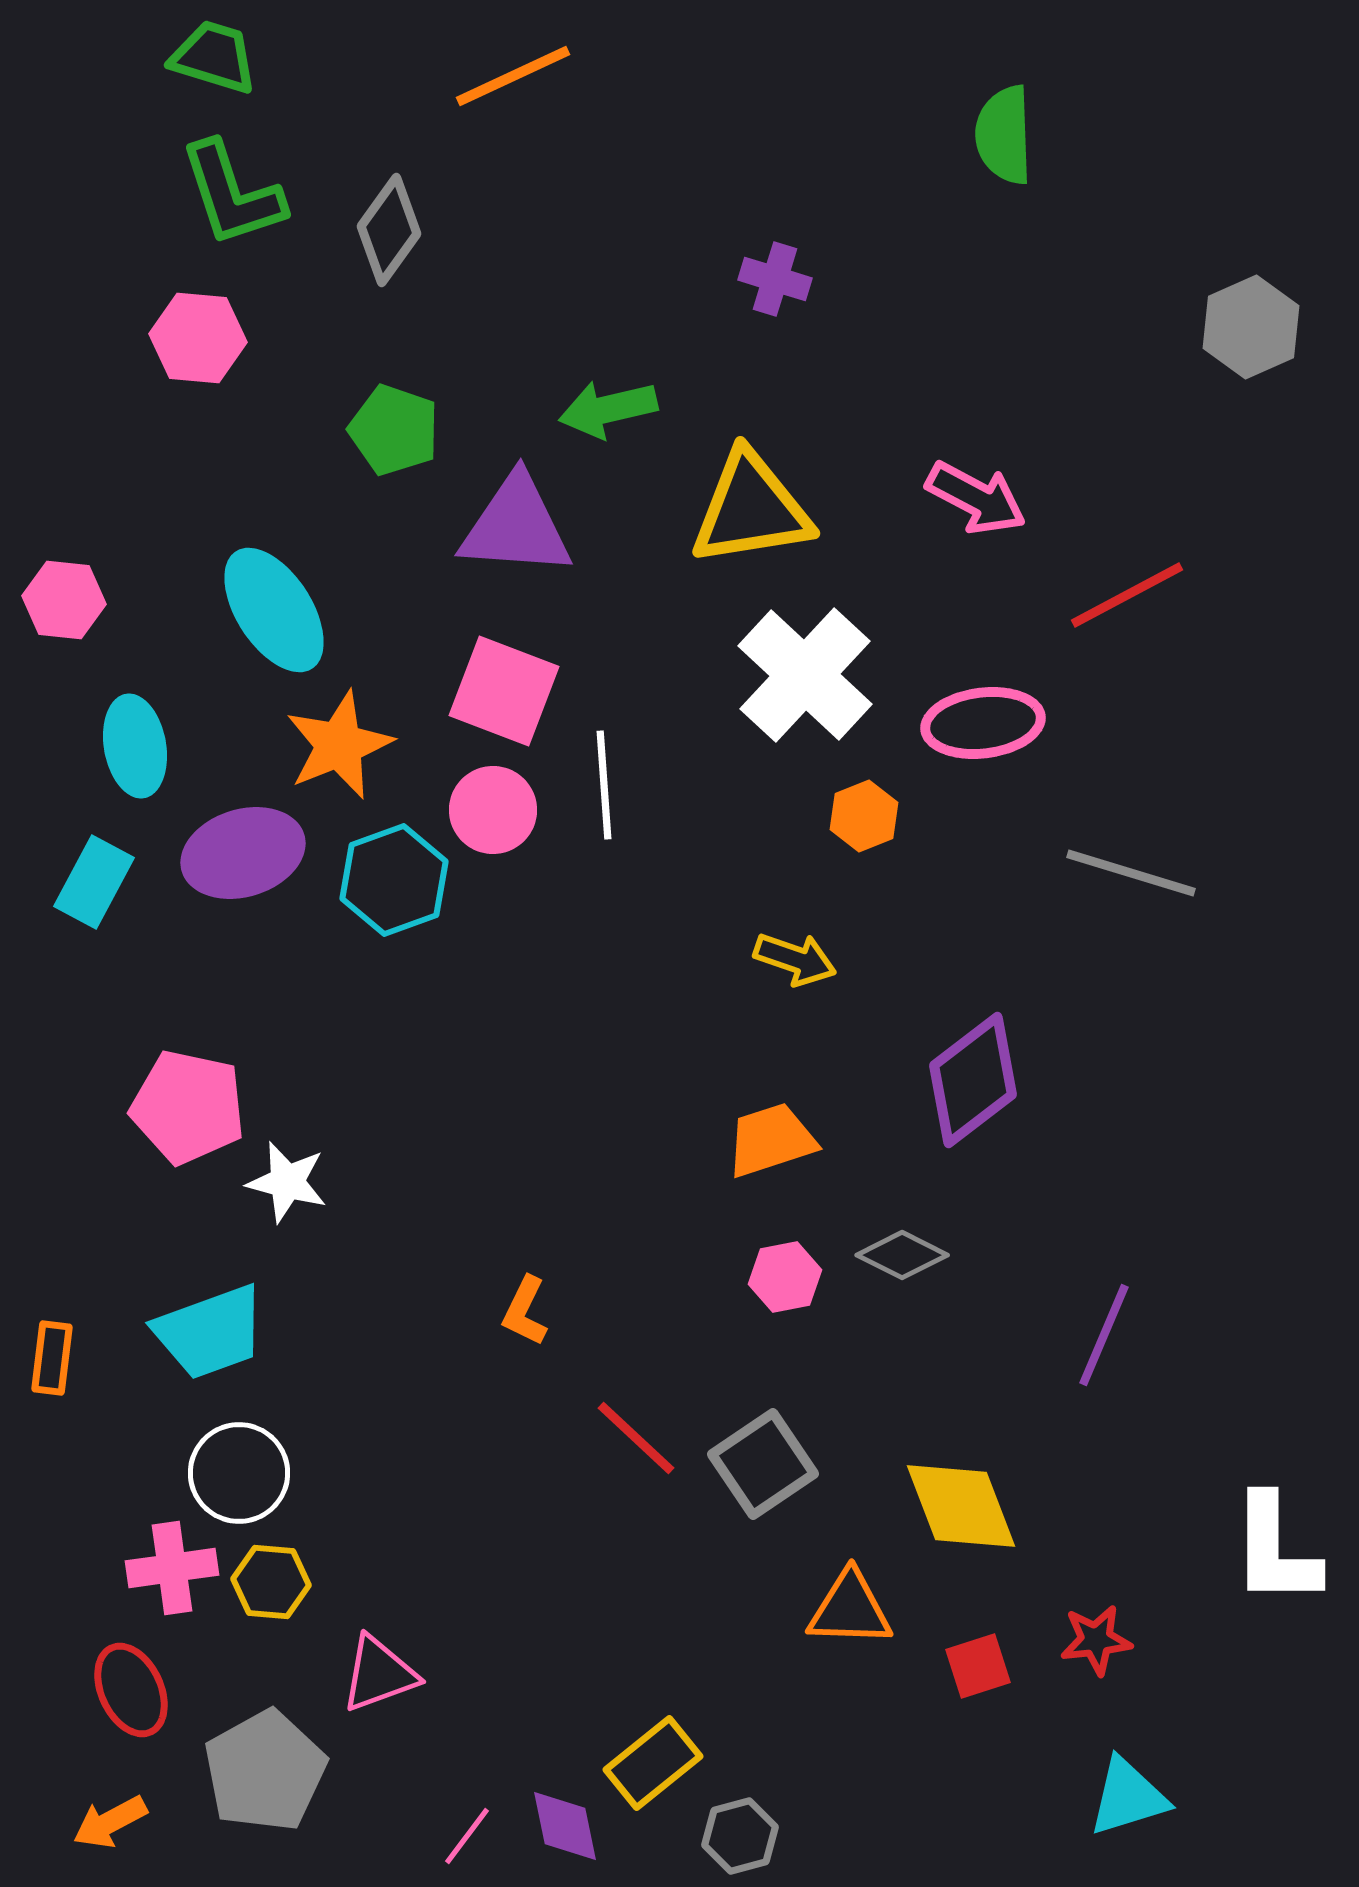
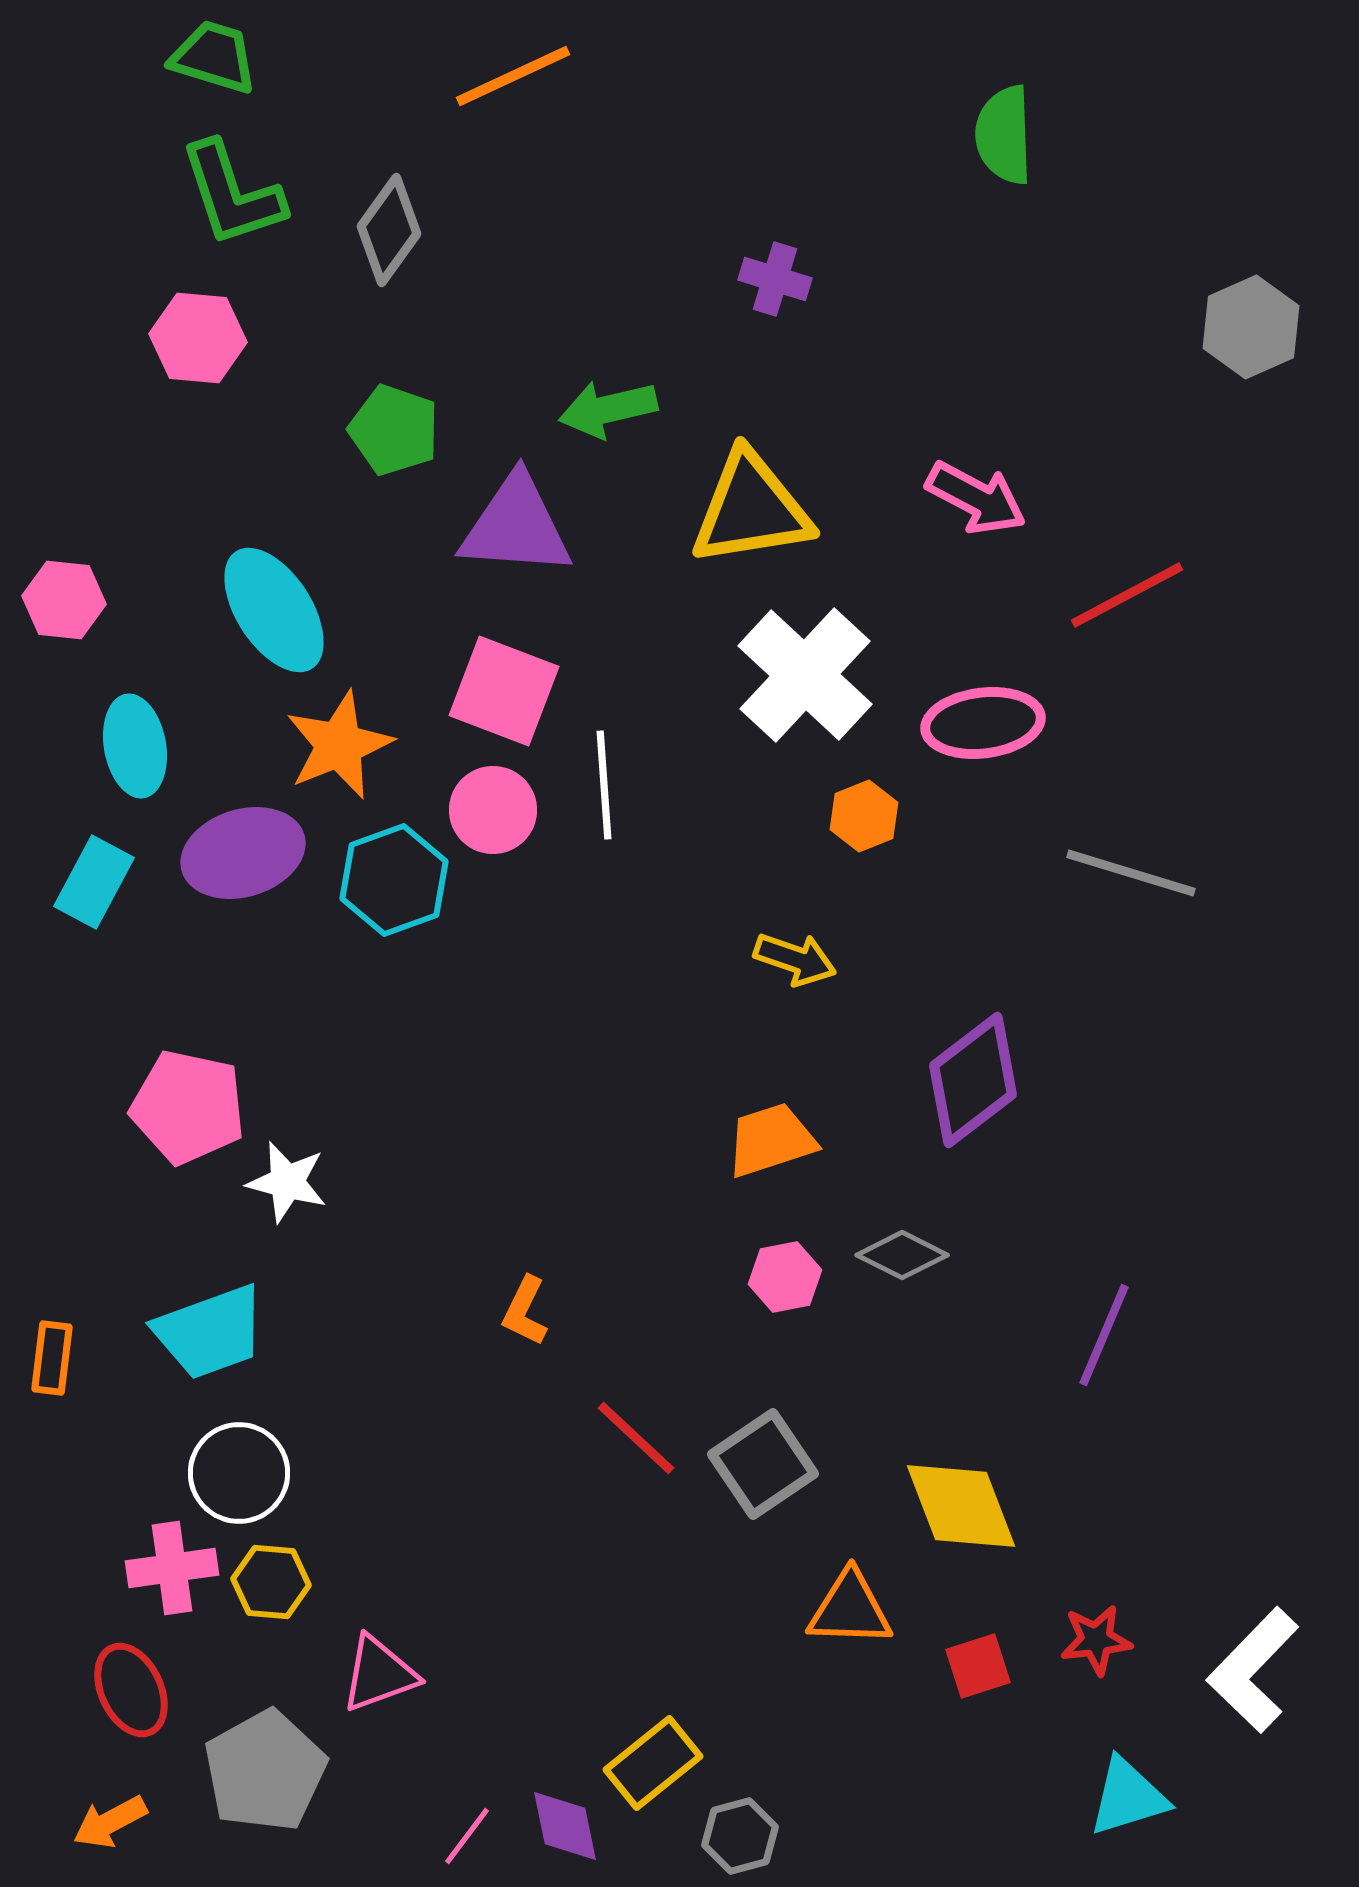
white L-shape at (1275, 1550): moved 22 px left, 120 px down; rotated 44 degrees clockwise
